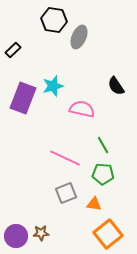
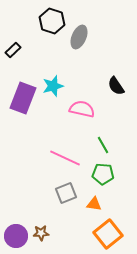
black hexagon: moved 2 px left, 1 px down; rotated 10 degrees clockwise
